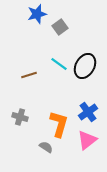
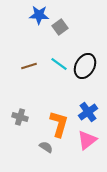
blue star: moved 2 px right, 1 px down; rotated 18 degrees clockwise
brown line: moved 9 px up
